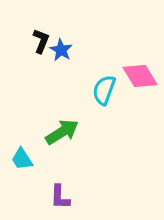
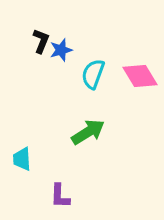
blue star: rotated 25 degrees clockwise
cyan semicircle: moved 11 px left, 16 px up
green arrow: moved 26 px right
cyan trapezoid: rotated 30 degrees clockwise
purple L-shape: moved 1 px up
